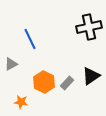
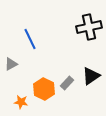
orange hexagon: moved 7 px down
